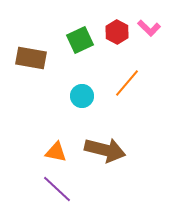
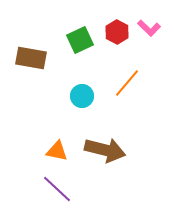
orange triangle: moved 1 px right, 1 px up
